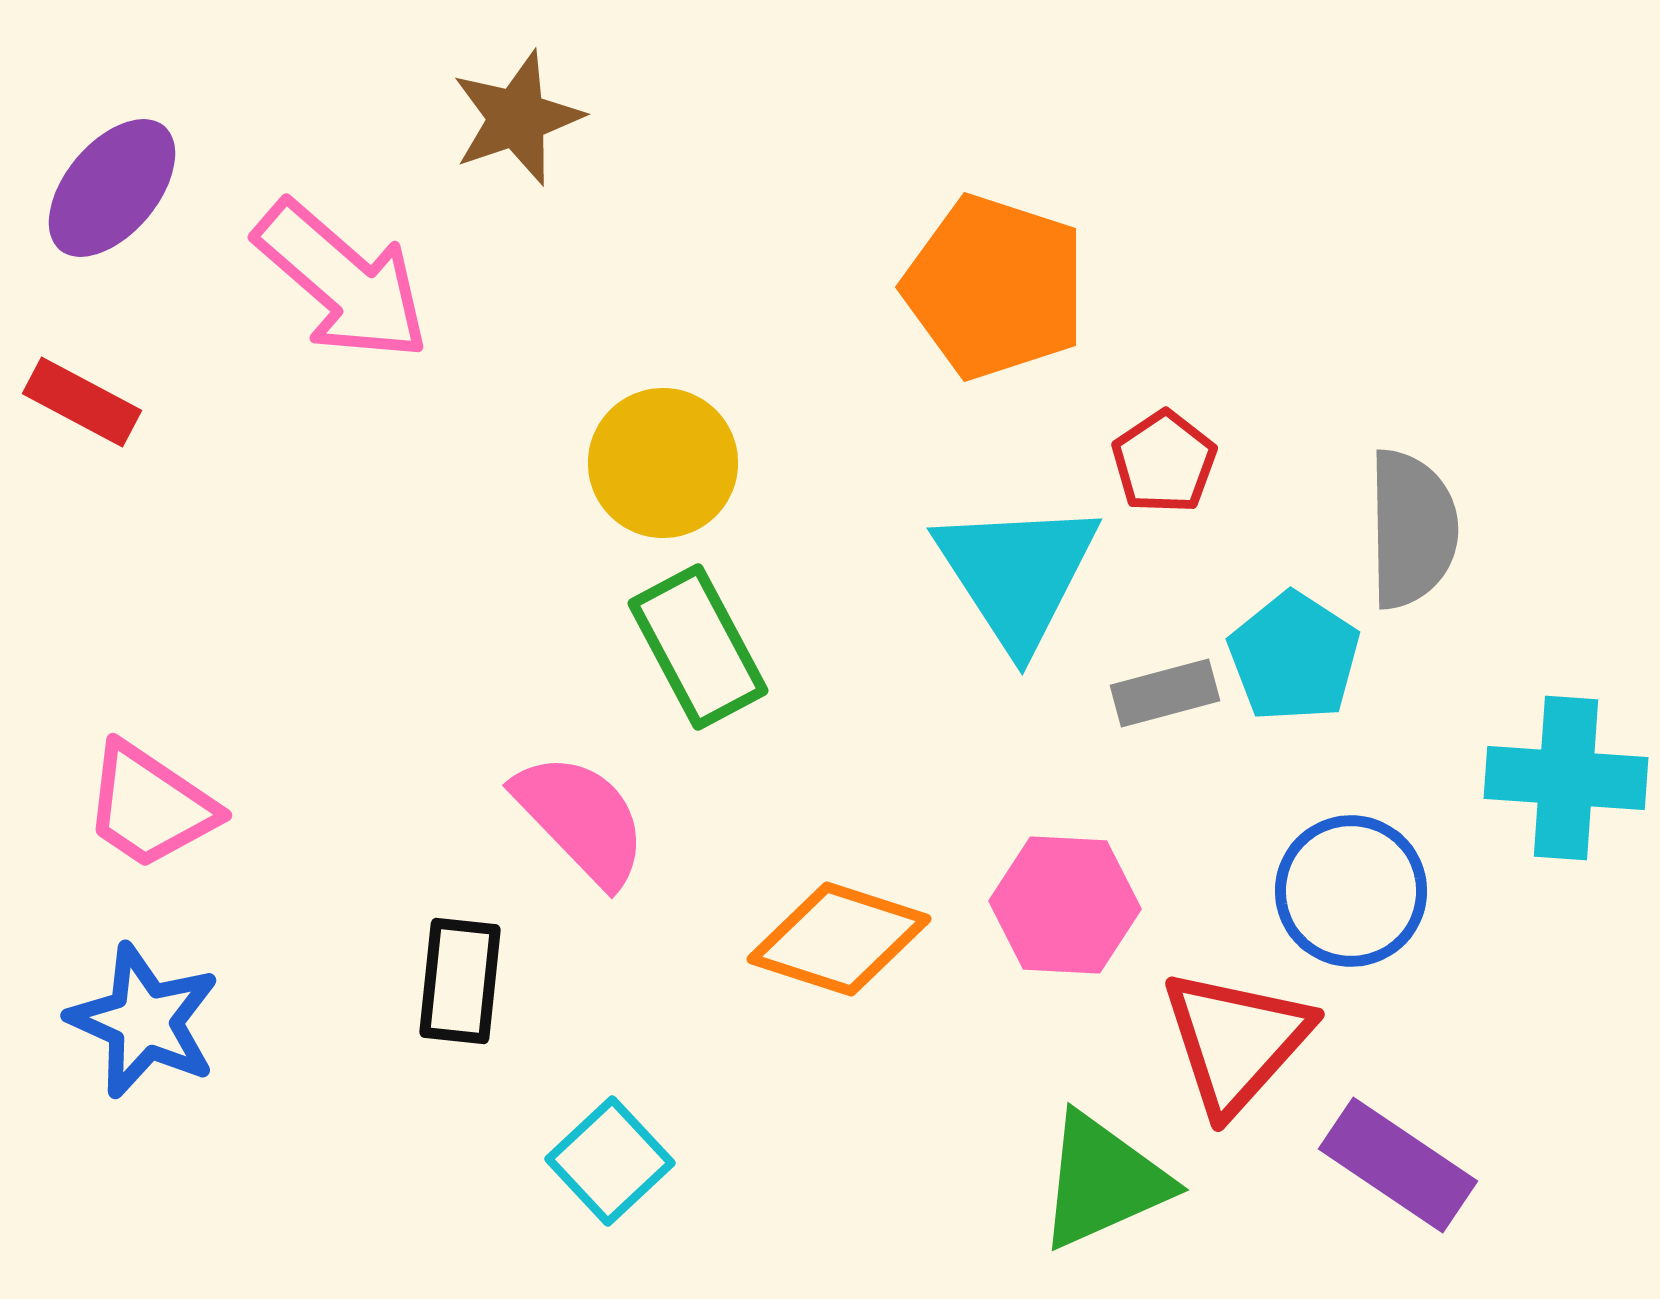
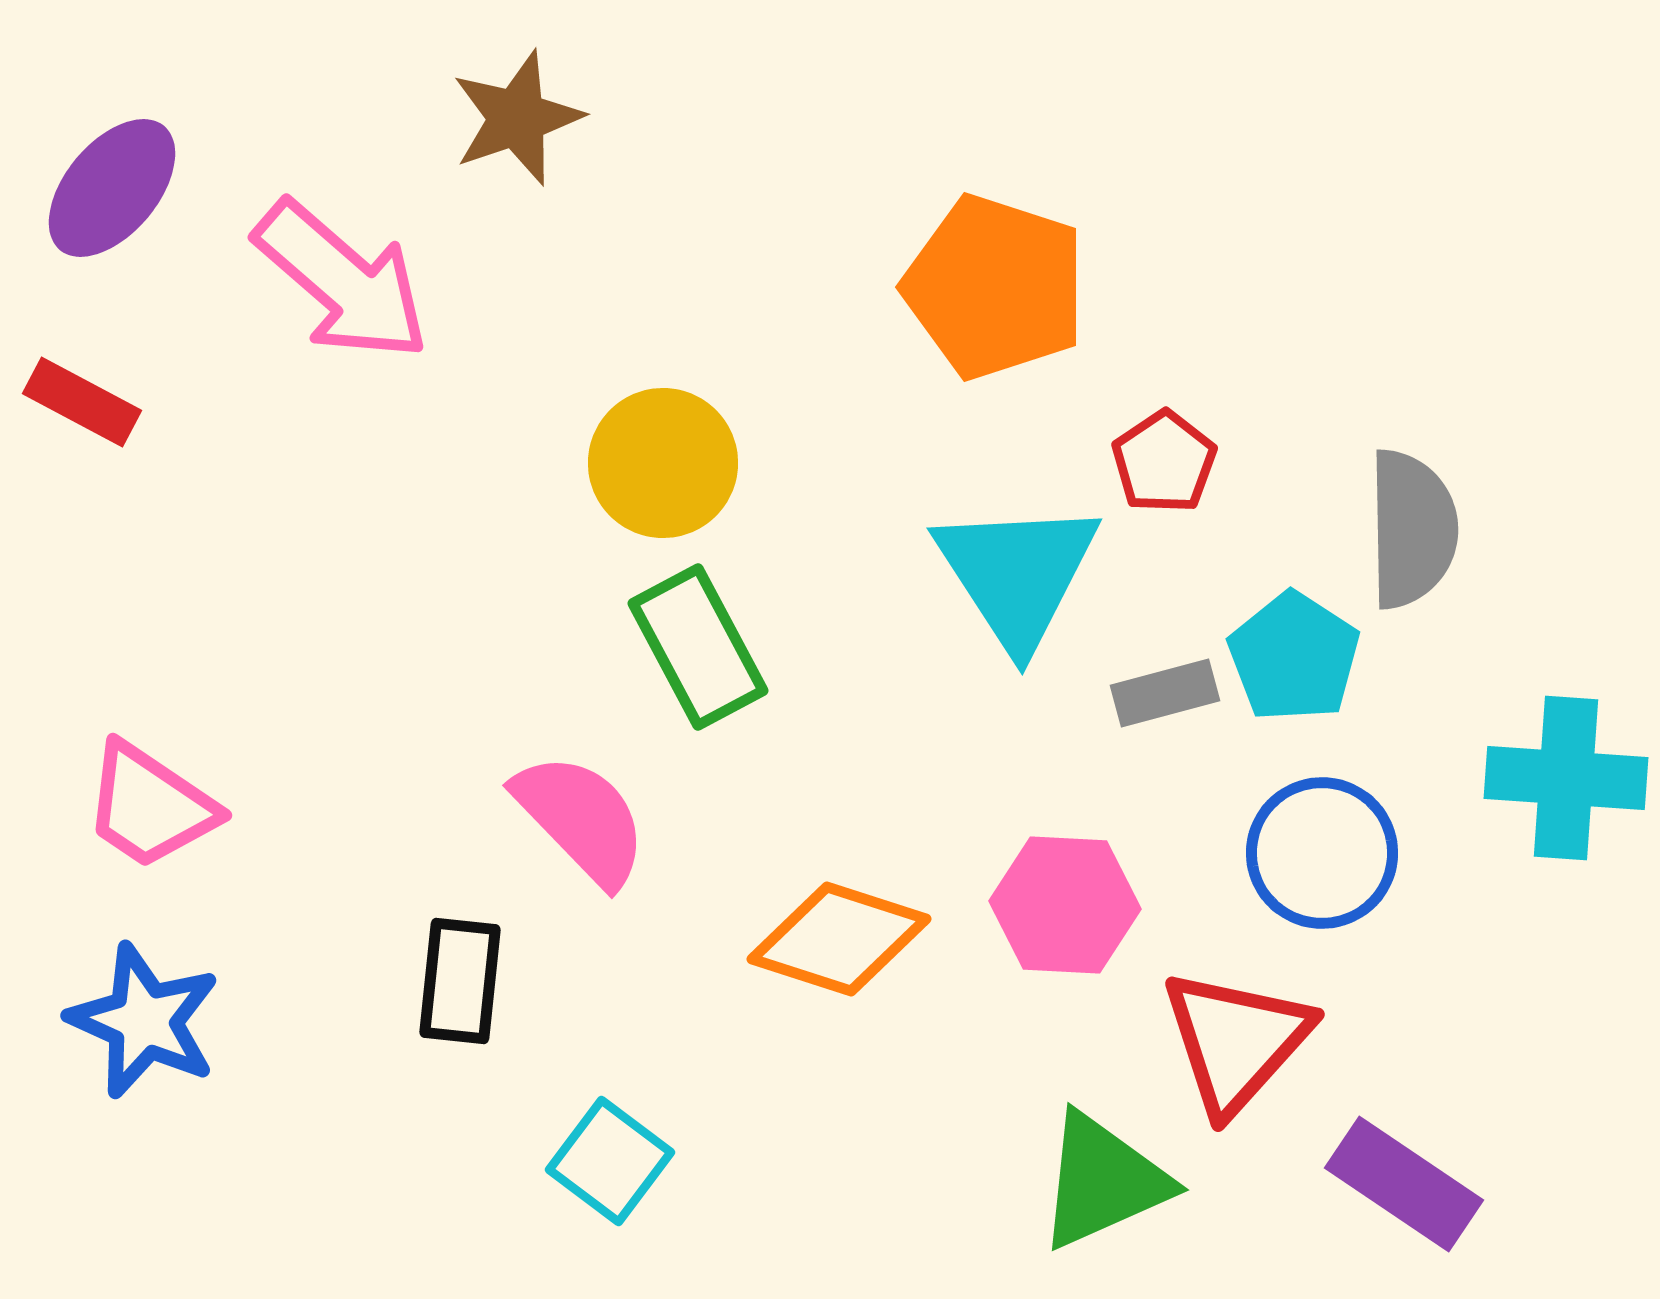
blue circle: moved 29 px left, 38 px up
cyan square: rotated 10 degrees counterclockwise
purple rectangle: moved 6 px right, 19 px down
